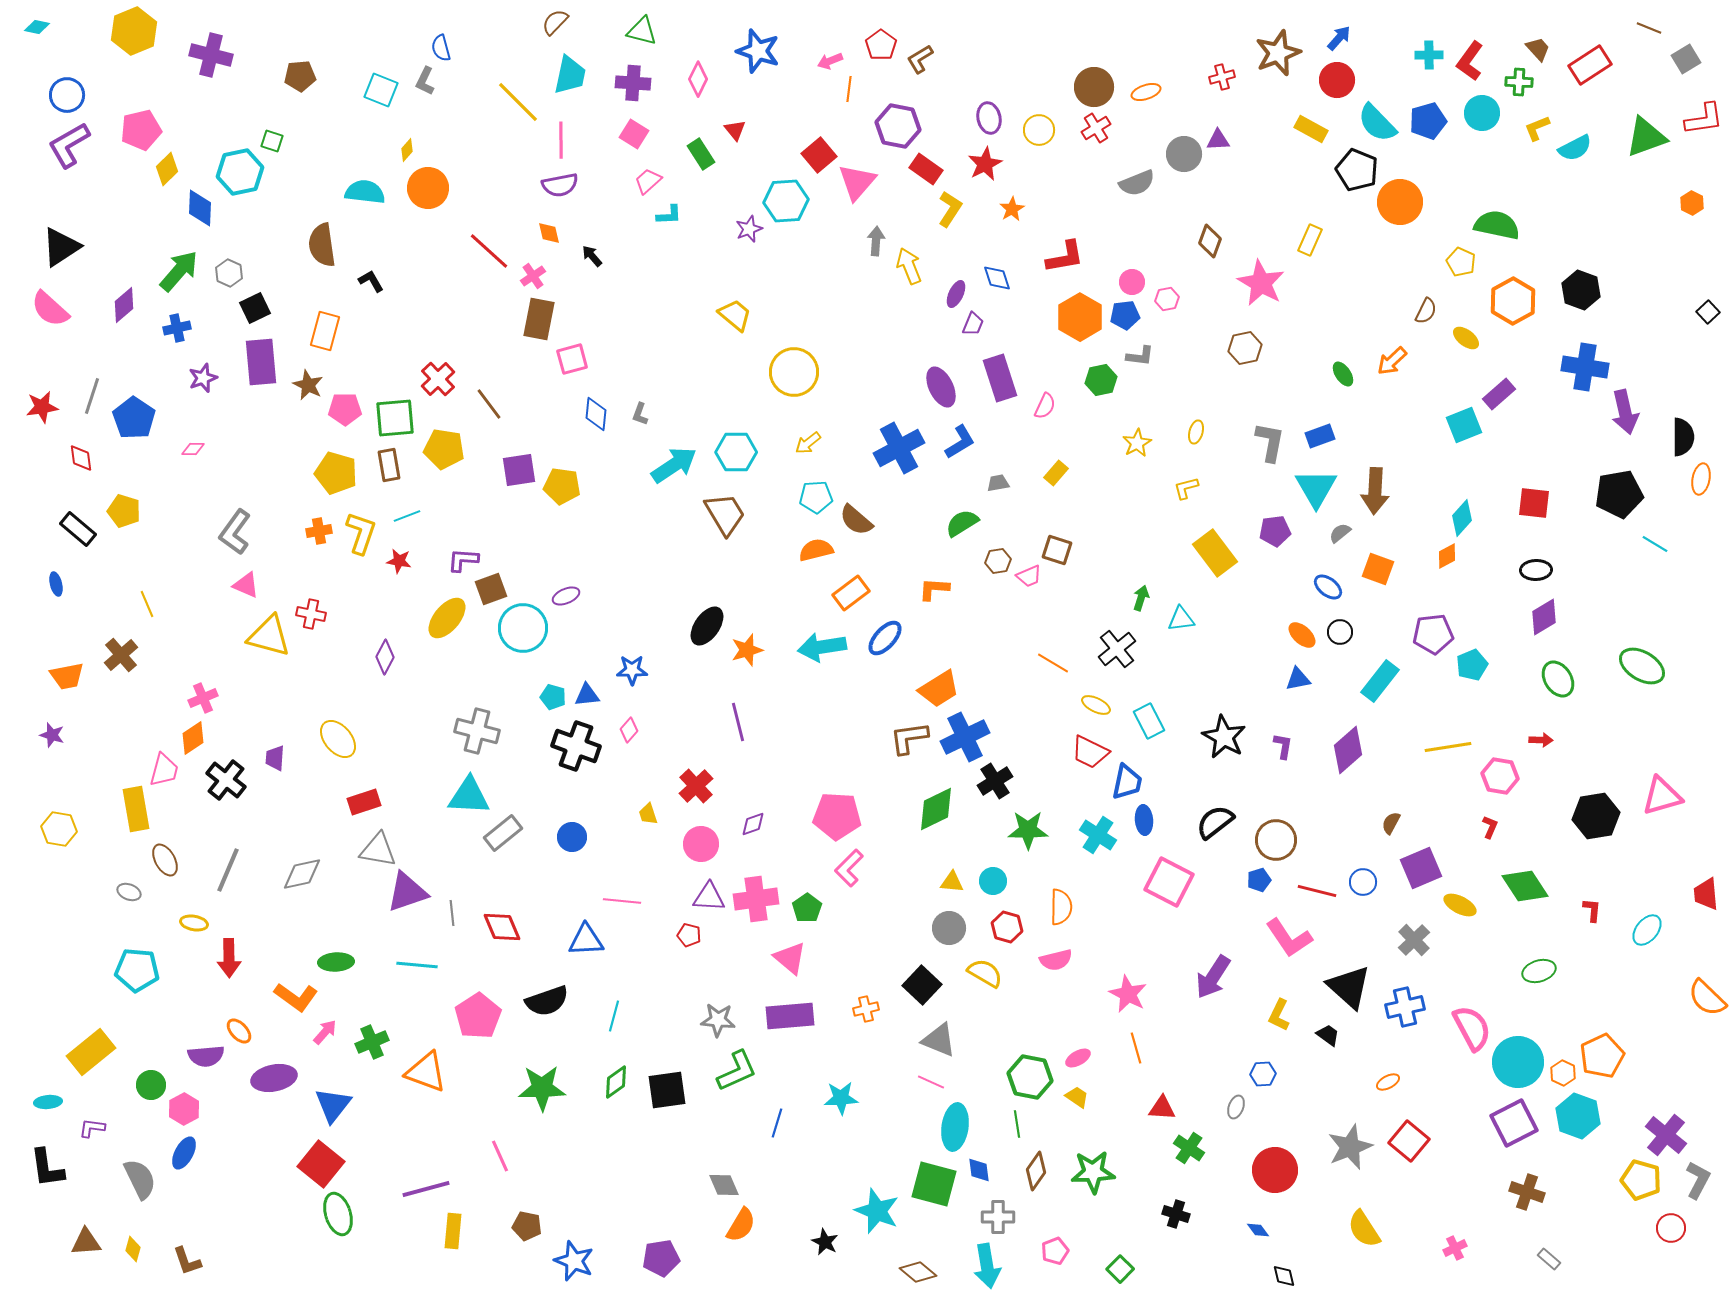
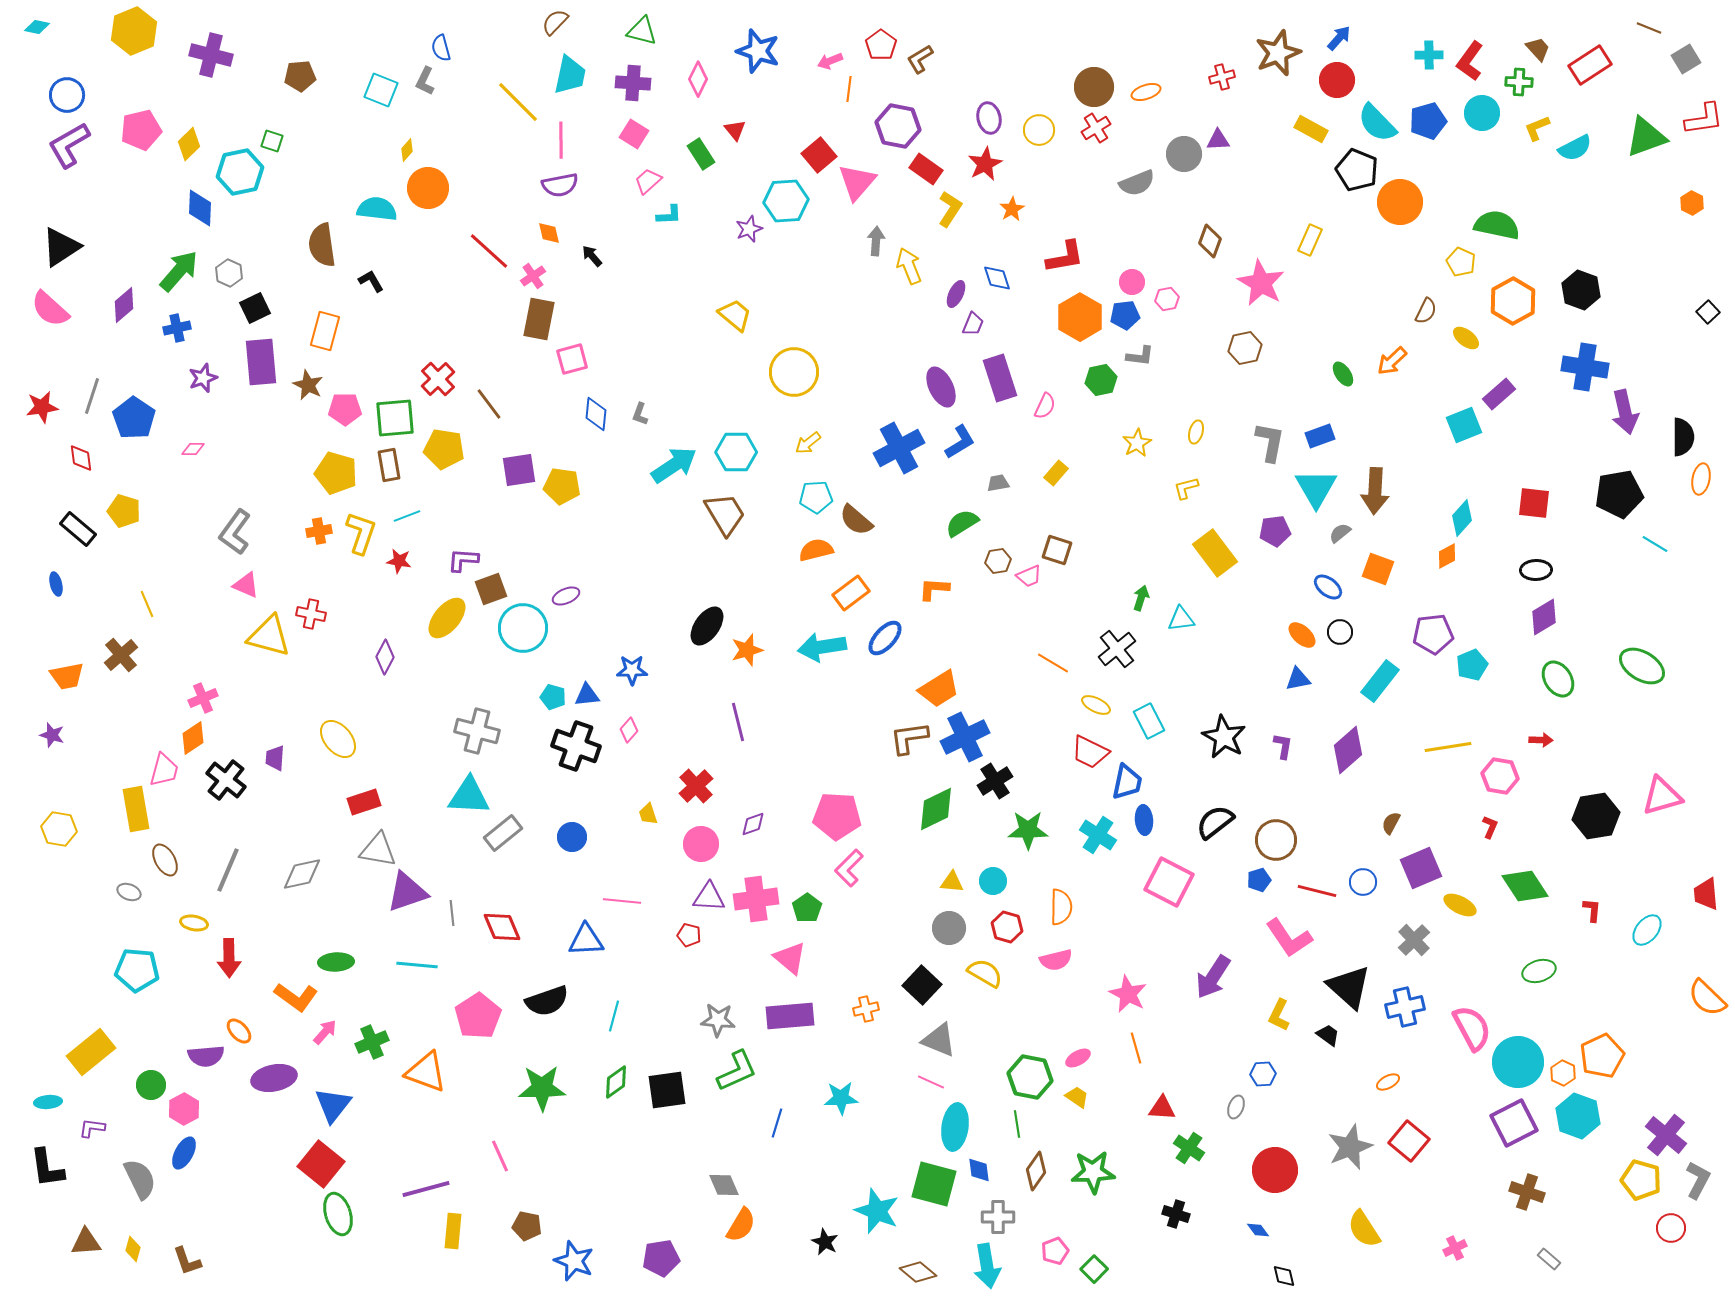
yellow diamond at (167, 169): moved 22 px right, 25 px up
cyan semicircle at (365, 192): moved 12 px right, 17 px down
green square at (1120, 1269): moved 26 px left
